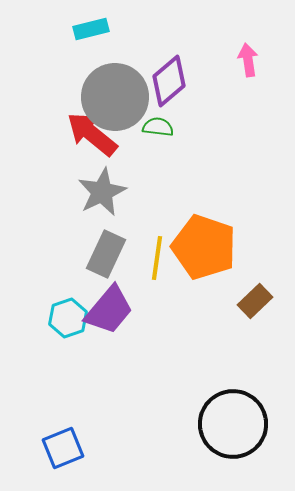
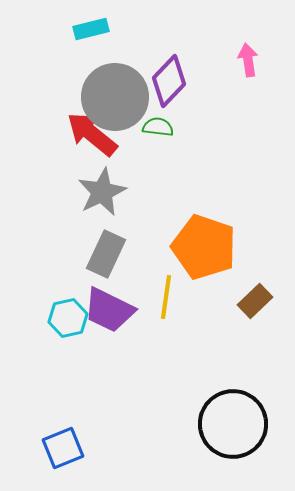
purple diamond: rotated 6 degrees counterclockwise
yellow line: moved 9 px right, 39 px down
purple trapezoid: rotated 76 degrees clockwise
cyan hexagon: rotated 6 degrees clockwise
